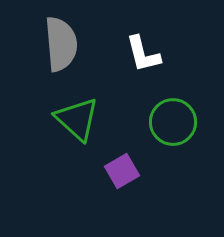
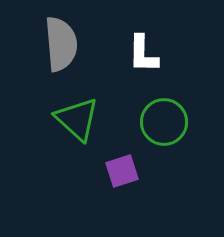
white L-shape: rotated 15 degrees clockwise
green circle: moved 9 px left
purple square: rotated 12 degrees clockwise
